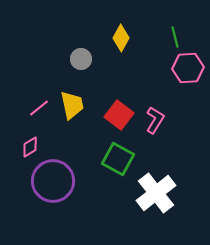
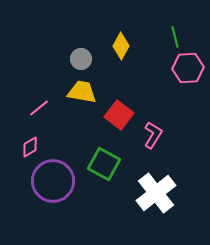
yellow diamond: moved 8 px down
yellow trapezoid: moved 10 px right, 13 px up; rotated 68 degrees counterclockwise
pink L-shape: moved 2 px left, 15 px down
green square: moved 14 px left, 5 px down
